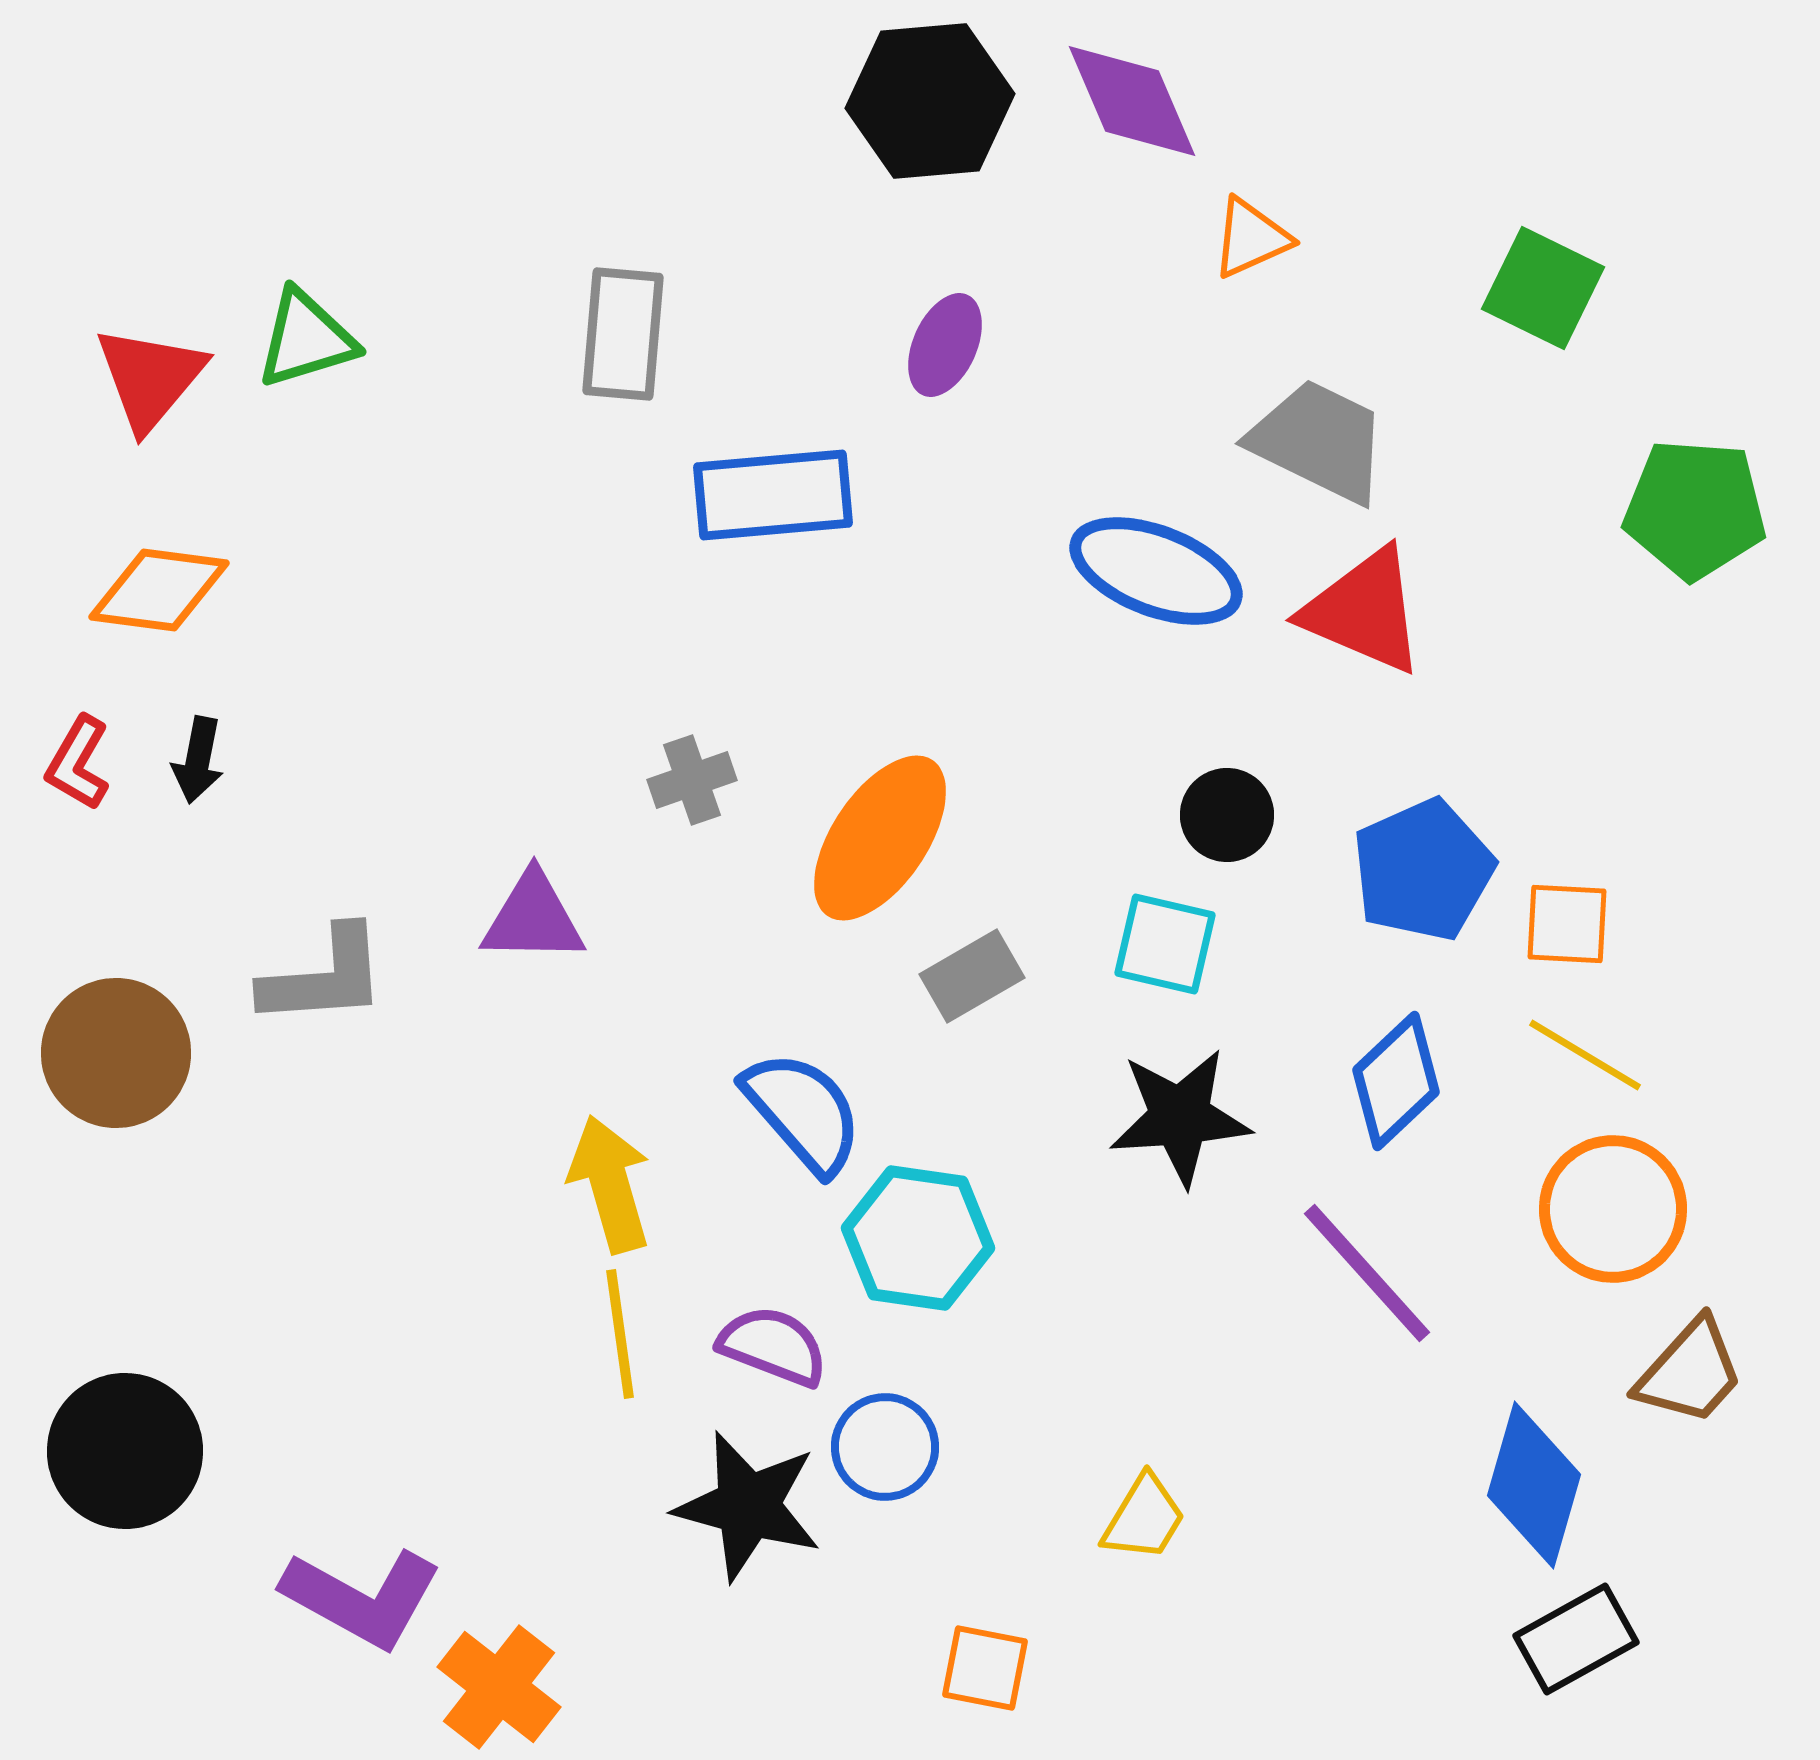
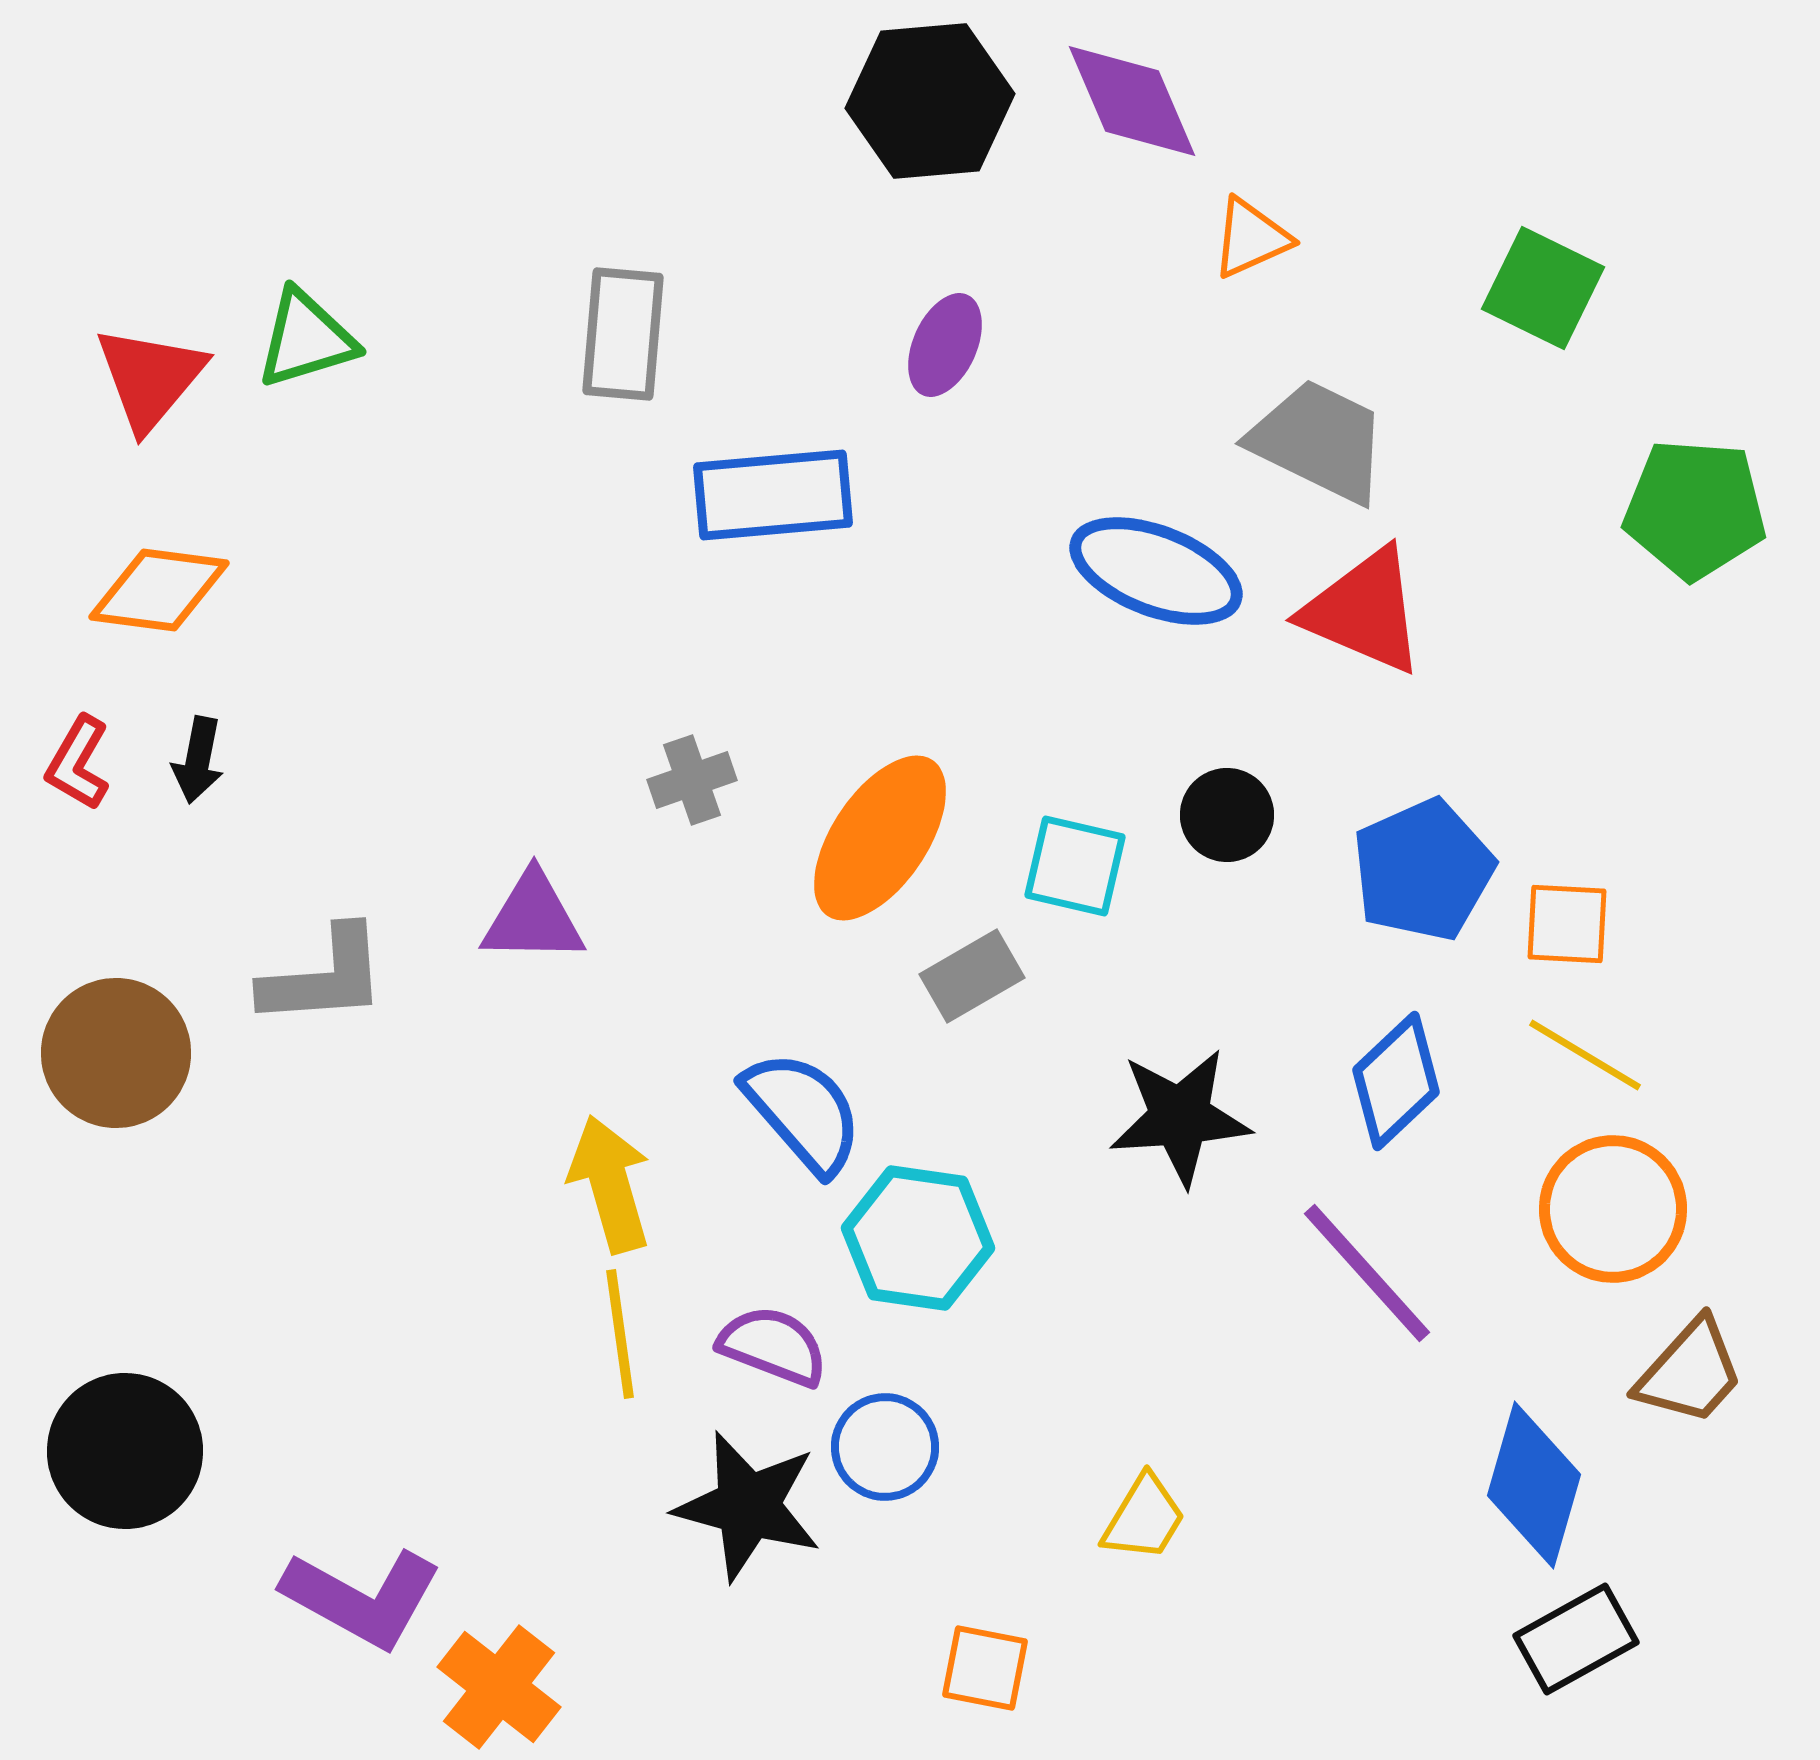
cyan square at (1165, 944): moved 90 px left, 78 px up
